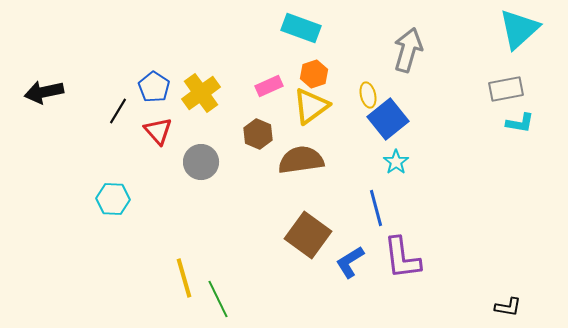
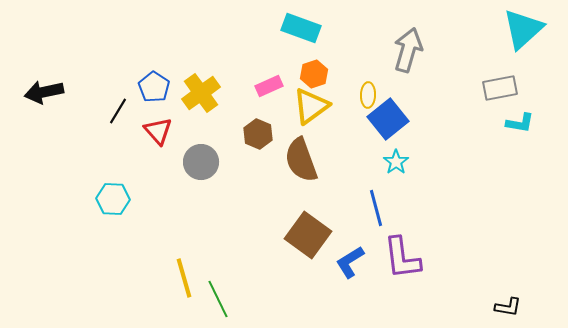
cyan triangle: moved 4 px right
gray rectangle: moved 6 px left, 1 px up
yellow ellipse: rotated 15 degrees clockwise
brown semicircle: rotated 102 degrees counterclockwise
